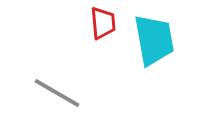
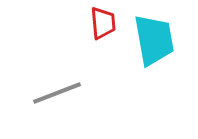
gray line: rotated 51 degrees counterclockwise
